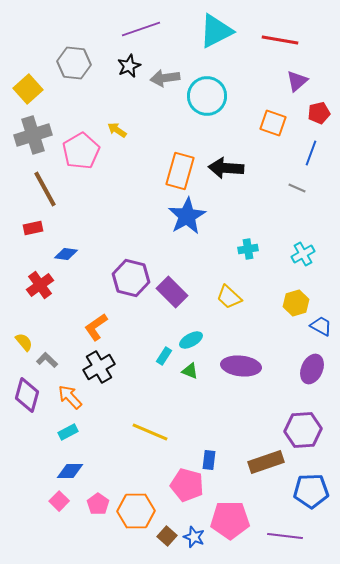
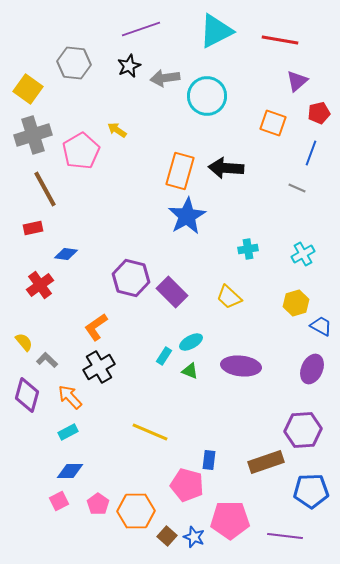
yellow square at (28, 89): rotated 12 degrees counterclockwise
cyan ellipse at (191, 340): moved 2 px down
pink square at (59, 501): rotated 18 degrees clockwise
